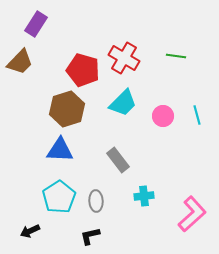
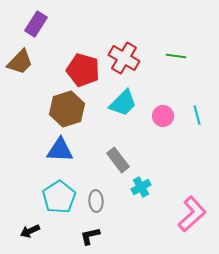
cyan cross: moved 3 px left, 9 px up; rotated 24 degrees counterclockwise
